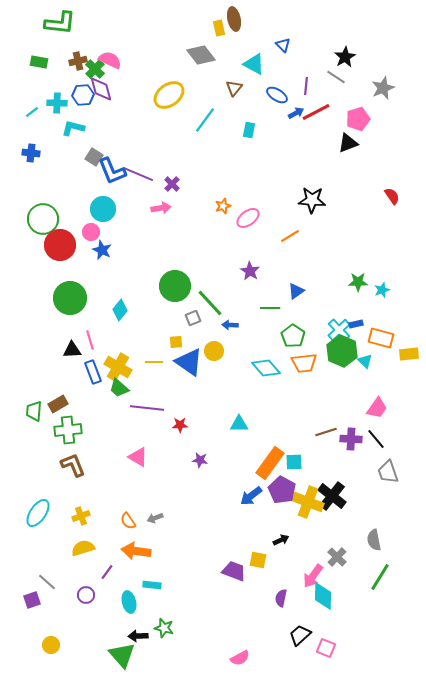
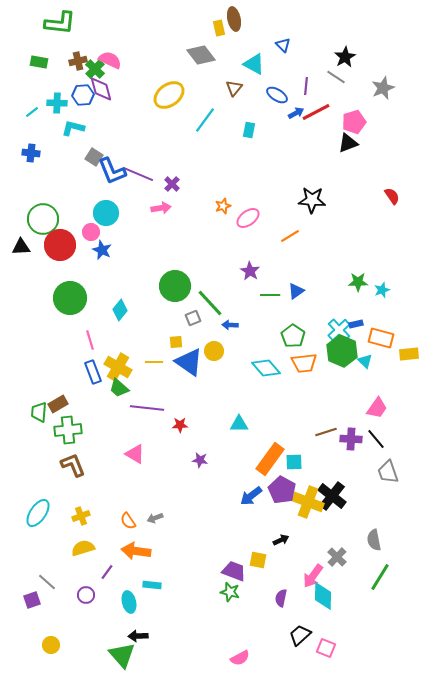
pink pentagon at (358, 119): moved 4 px left, 3 px down
cyan circle at (103, 209): moved 3 px right, 4 px down
green line at (270, 308): moved 13 px up
black triangle at (72, 350): moved 51 px left, 103 px up
green trapezoid at (34, 411): moved 5 px right, 1 px down
pink triangle at (138, 457): moved 3 px left, 3 px up
orange rectangle at (270, 463): moved 4 px up
green star at (164, 628): moved 66 px right, 36 px up
